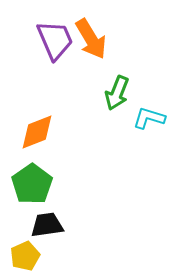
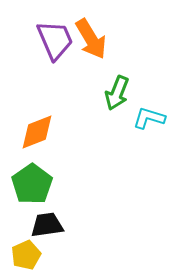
yellow pentagon: moved 1 px right, 1 px up
